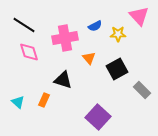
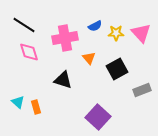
pink triangle: moved 2 px right, 17 px down
yellow star: moved 2 px left, 1 px up
gray rectangle: rotated 66 degrees counterclockwise
orange rectangle: moved 8 px left, 7 px down; rotated 40 degrees counterclockwise
